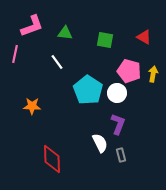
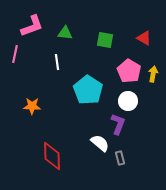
red triangle: moved 1 px down
white line: rotated 28 degrees clockwise
pink pentagon: rotated 15 degrees clockwise
white circle: moved 11 px right, 8 px down
white semicircle: rotated 24 degrees counterclockwise
gray rectangle: moved 1 px left, 3 px down
red diamond: moved 3 px up
